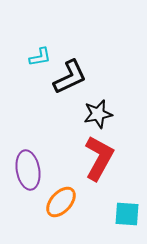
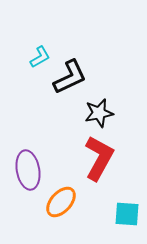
cyan L-shape: rotated 20 degrees counterclockwise
black star: moved 1 px right, 1 px up
